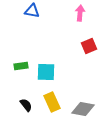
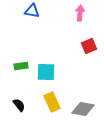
black semicircle: moved 7 px left
